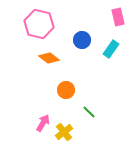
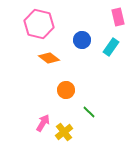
cyan rectangle: moved 2 px up
